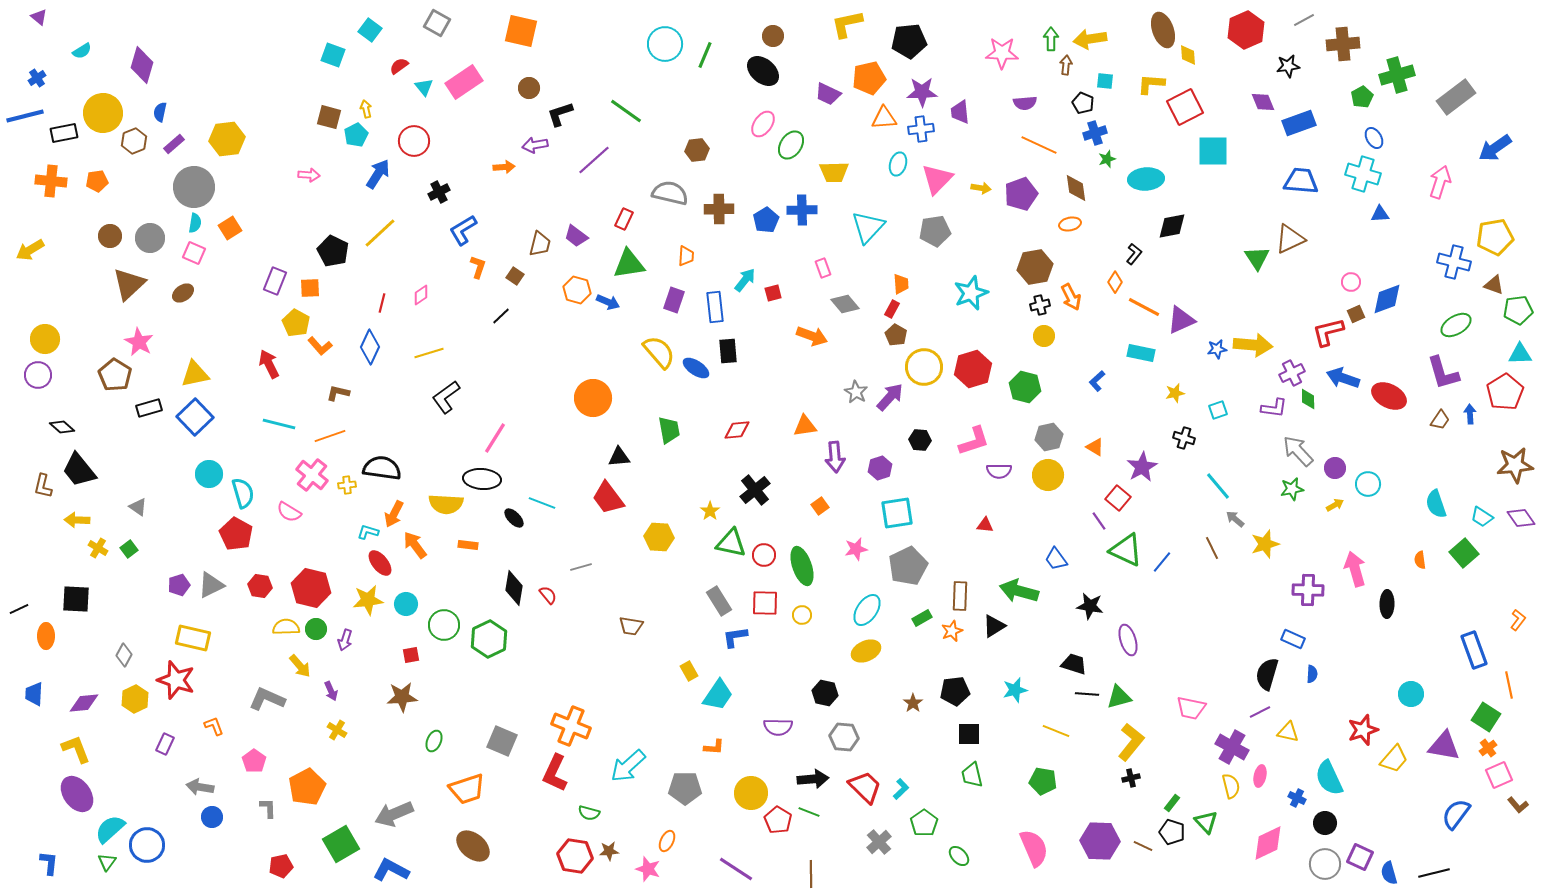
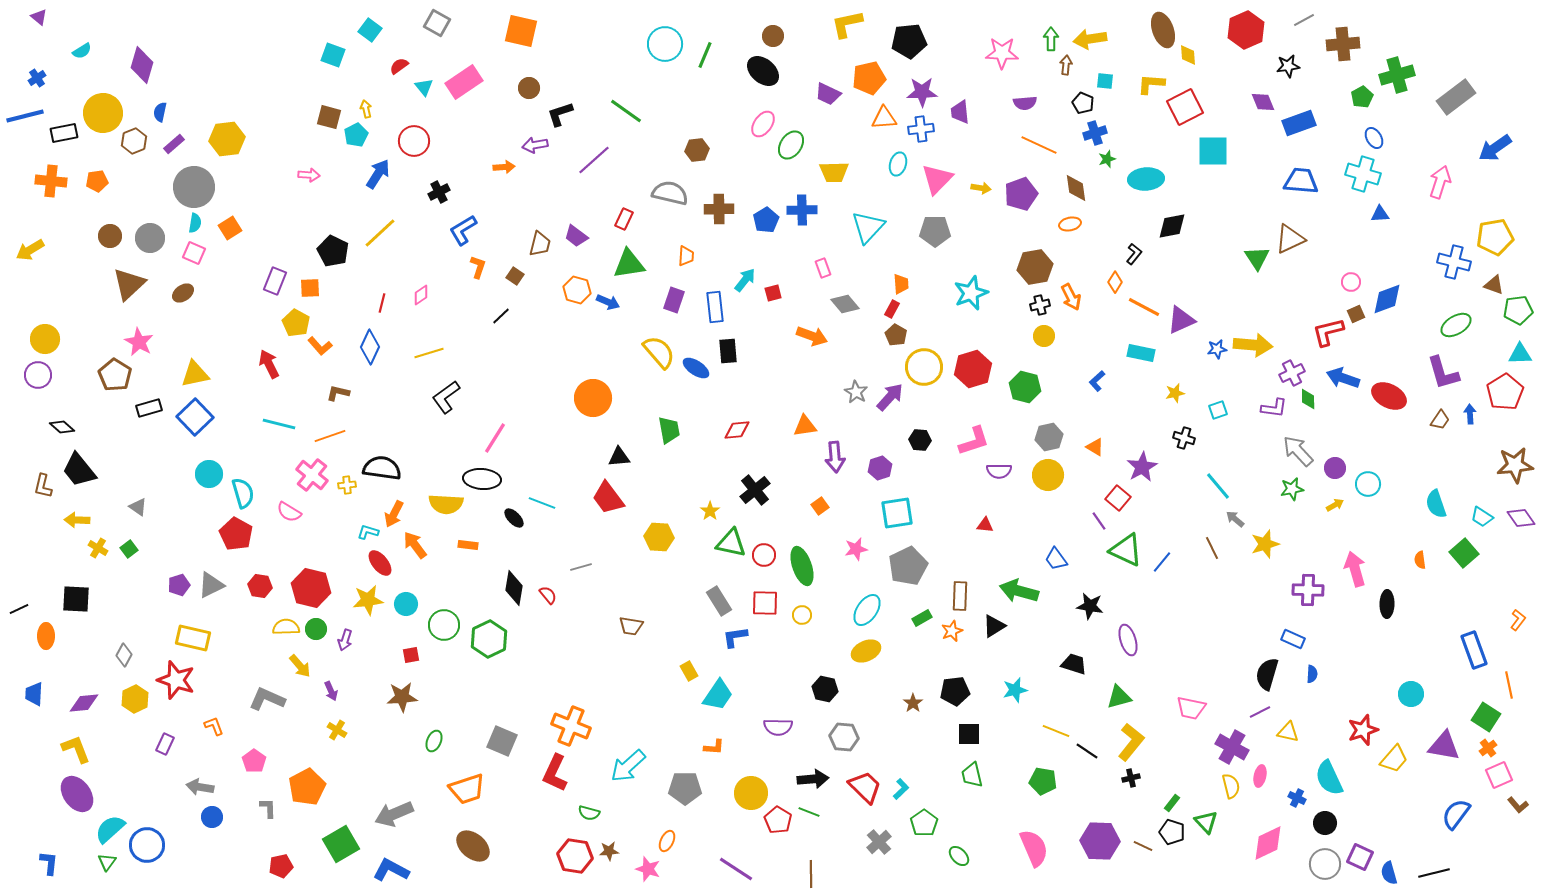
gray pentagon at (935, 231): rotated 8 degrees clockwise
black hexagon at (825, 693): moved 4 px up
black line at (1087, 694): moved 57 px down; rotated 30 degrees clockwise
